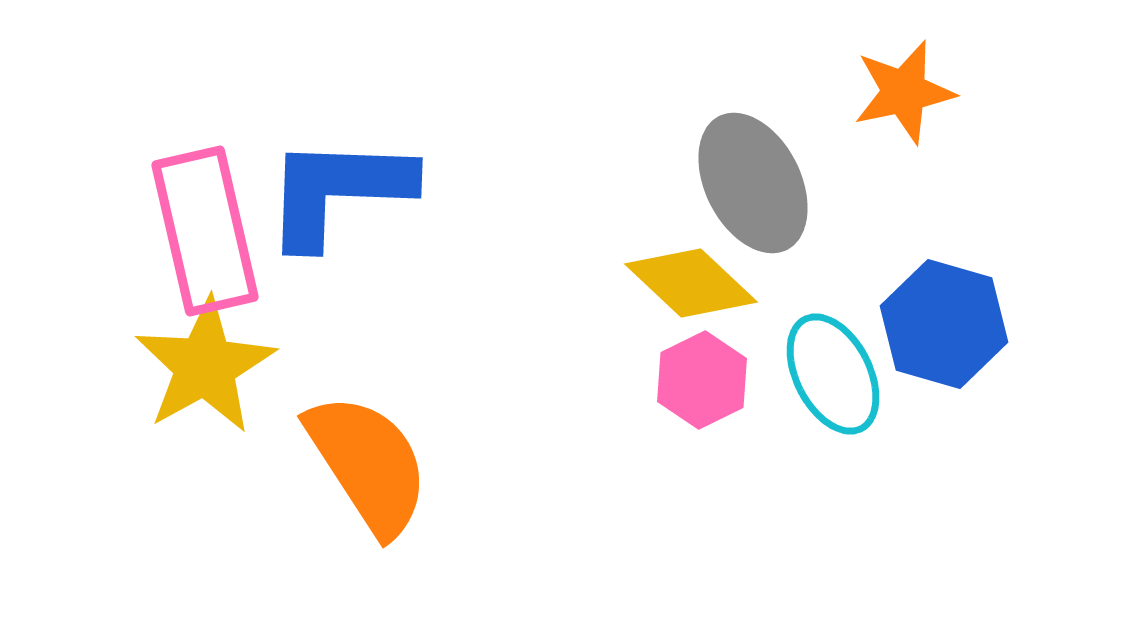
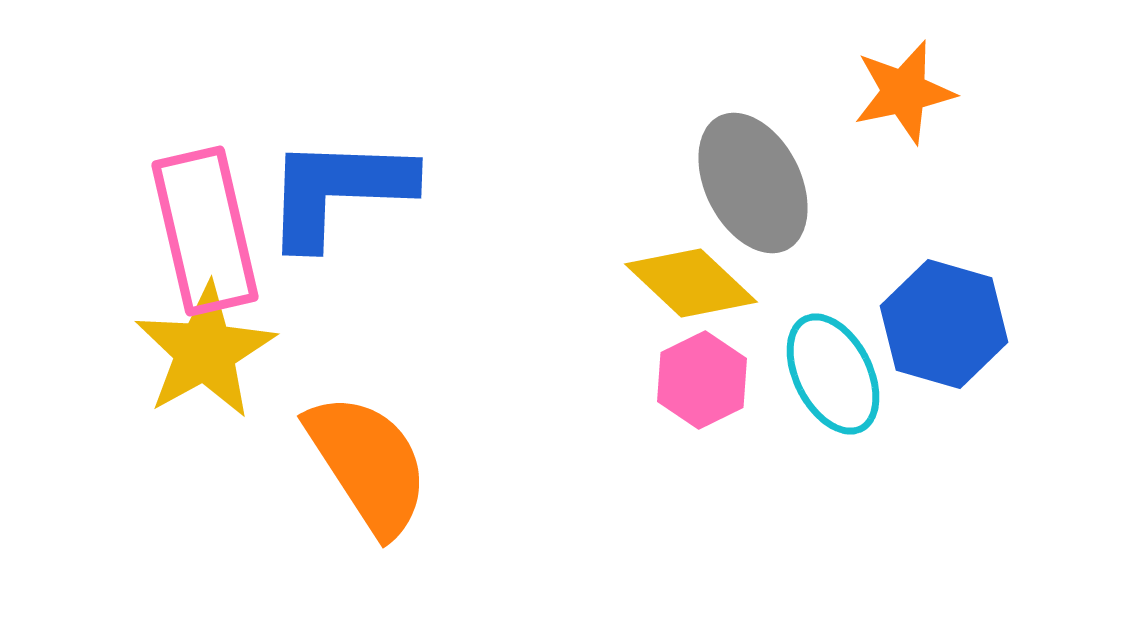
yellow star: moved 15 px up
